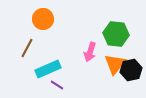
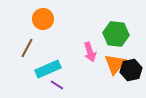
pink arrow: rotated 36 degrees counterclockwise
